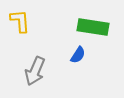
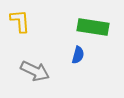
blue semicircle: rotated 18 degrees counterclockwise
gray arrow: rotated 88 degrees counterclockwise
